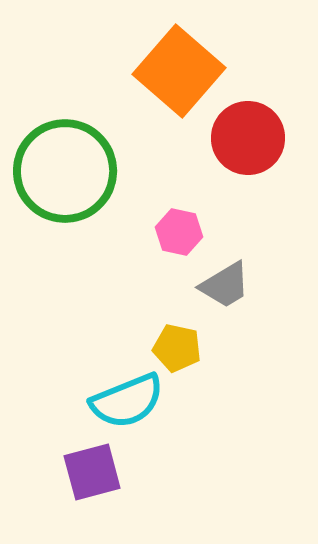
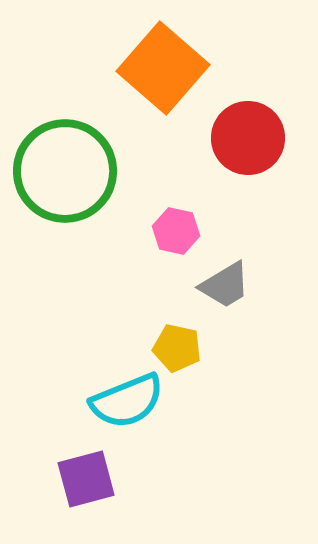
orange square: moved 16 px left, 3 px up
pink hexagon: moved 3 px left, 1 px up
purple square: moved 6 px left, 7 px down
